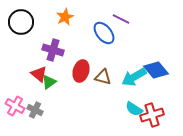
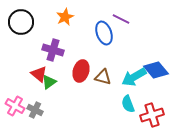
blue ellipse: rotated 20 degrees clockwise
cyan semicircle: moved 6 px left, 5 px up; rotated 36 degrees clockwise
